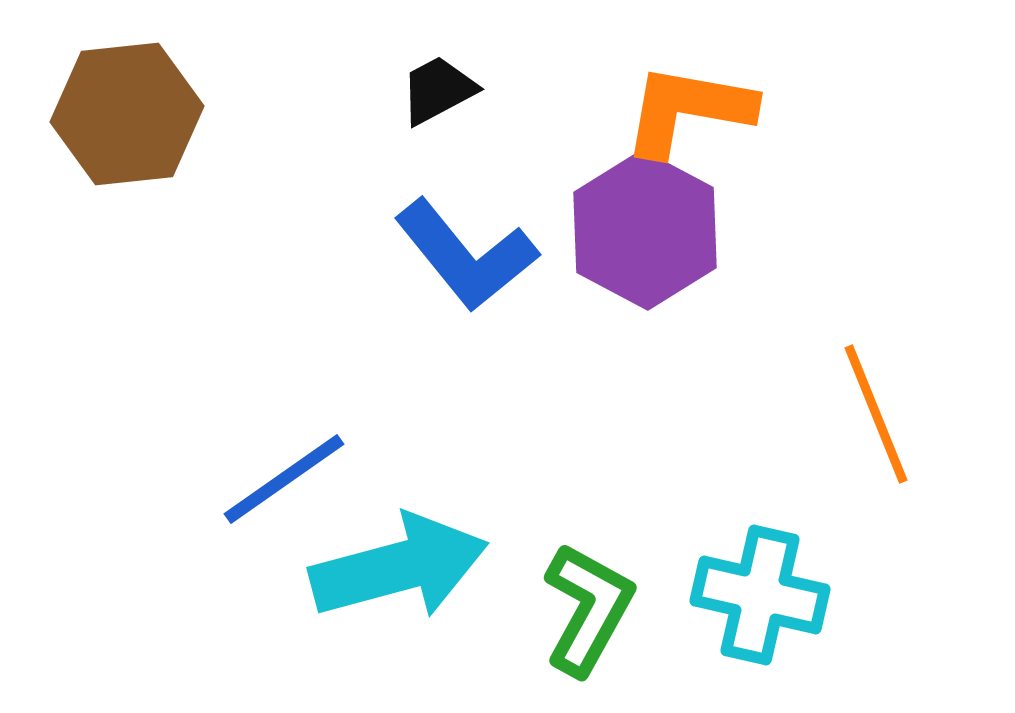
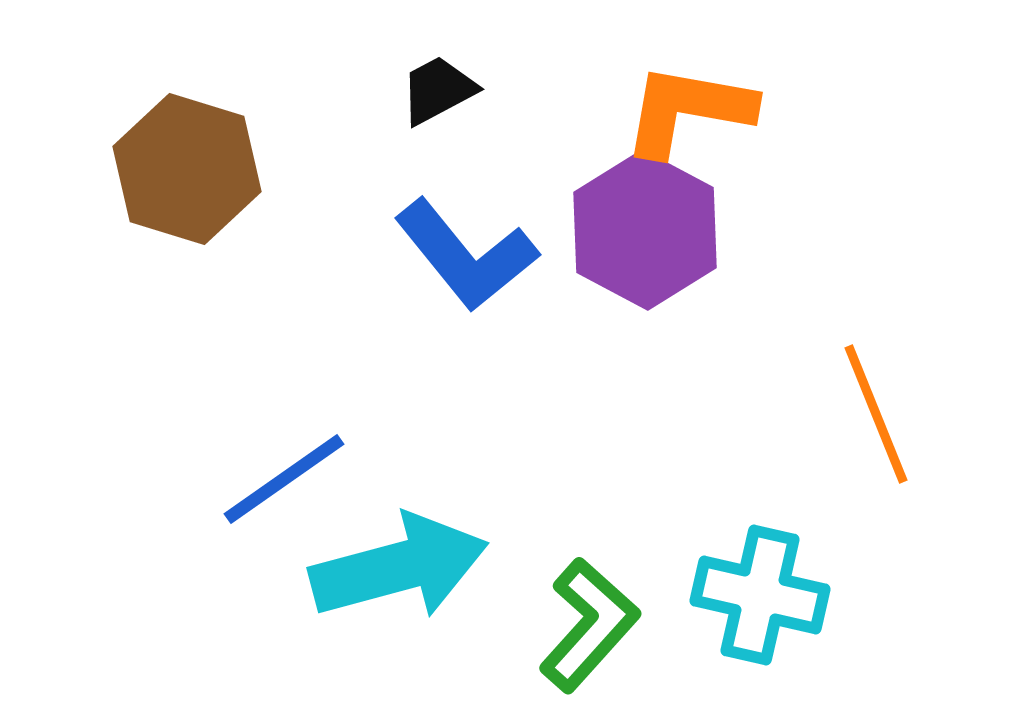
brown hexagon: moved 60 px right, 55 px down; rotated 23 degrees clockwise
green L-shape: moved 1 px right, 16 px down; rotated 13 degrees clockwise
